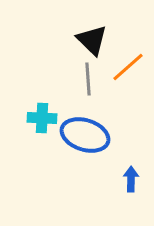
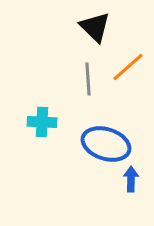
black triangle: moved 3 px right, 13 px up
cyan cross: moved 4 px down
blue ellipse: moved 21 px right, 9 px down
